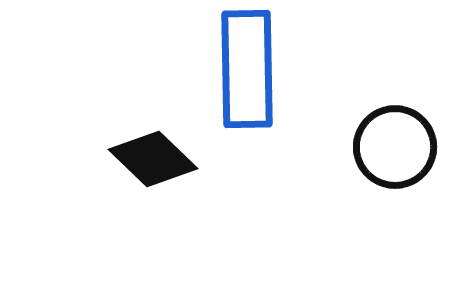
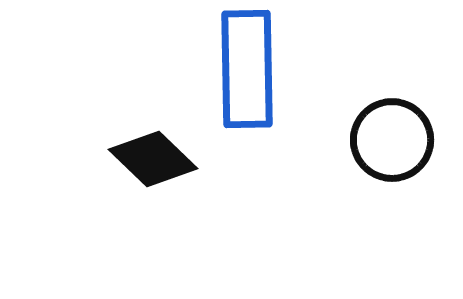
black circle: moved 3 px left, 7 px up
